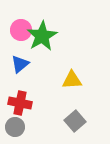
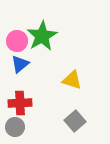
pink circle: moved 4 px left, 11 px down
yellow triangle: rotated 20 degrees clockwise
red cross: rotated 15 degrees counterclockwise
